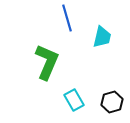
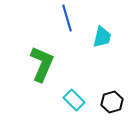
green L-shape: moved 5 px left, 2 px down
cyan rectangle: rotated 15 degrees counterclockwise
